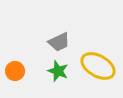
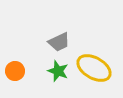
yellow ellipse: moved 4 px left, 2 px down
